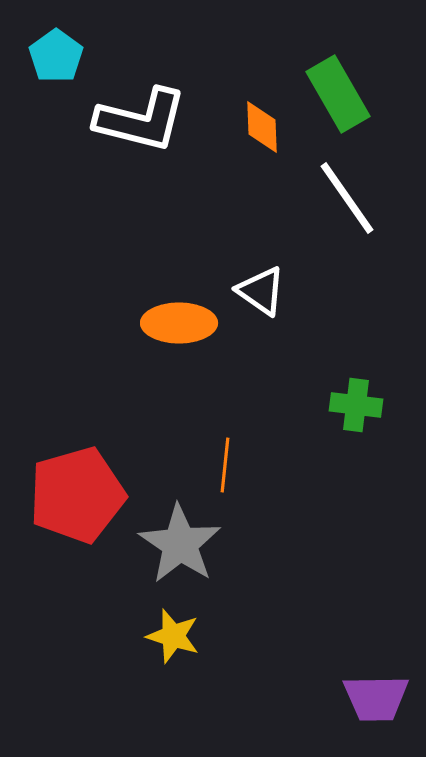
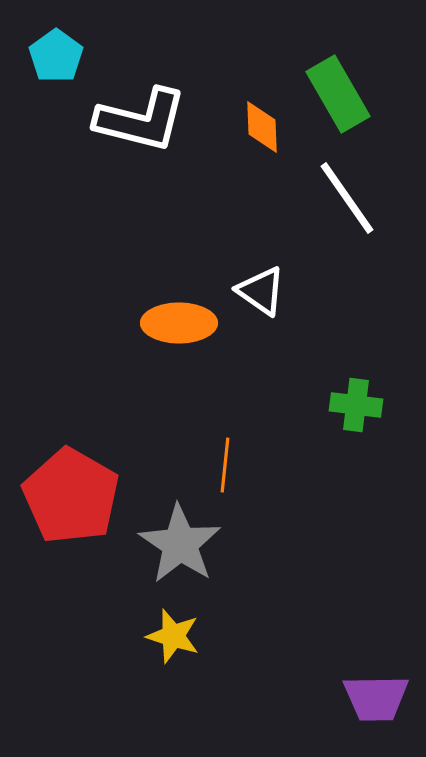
red pentagon: moved 6 px left, 1 px down; rotated 26 degrees counterclockwise
